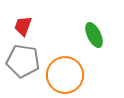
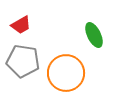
red trapezoid: moved 2 px left, 1 px up; rotated 140 degrees counterclockwise
orange circle: moved 1 px right, 2 px up
